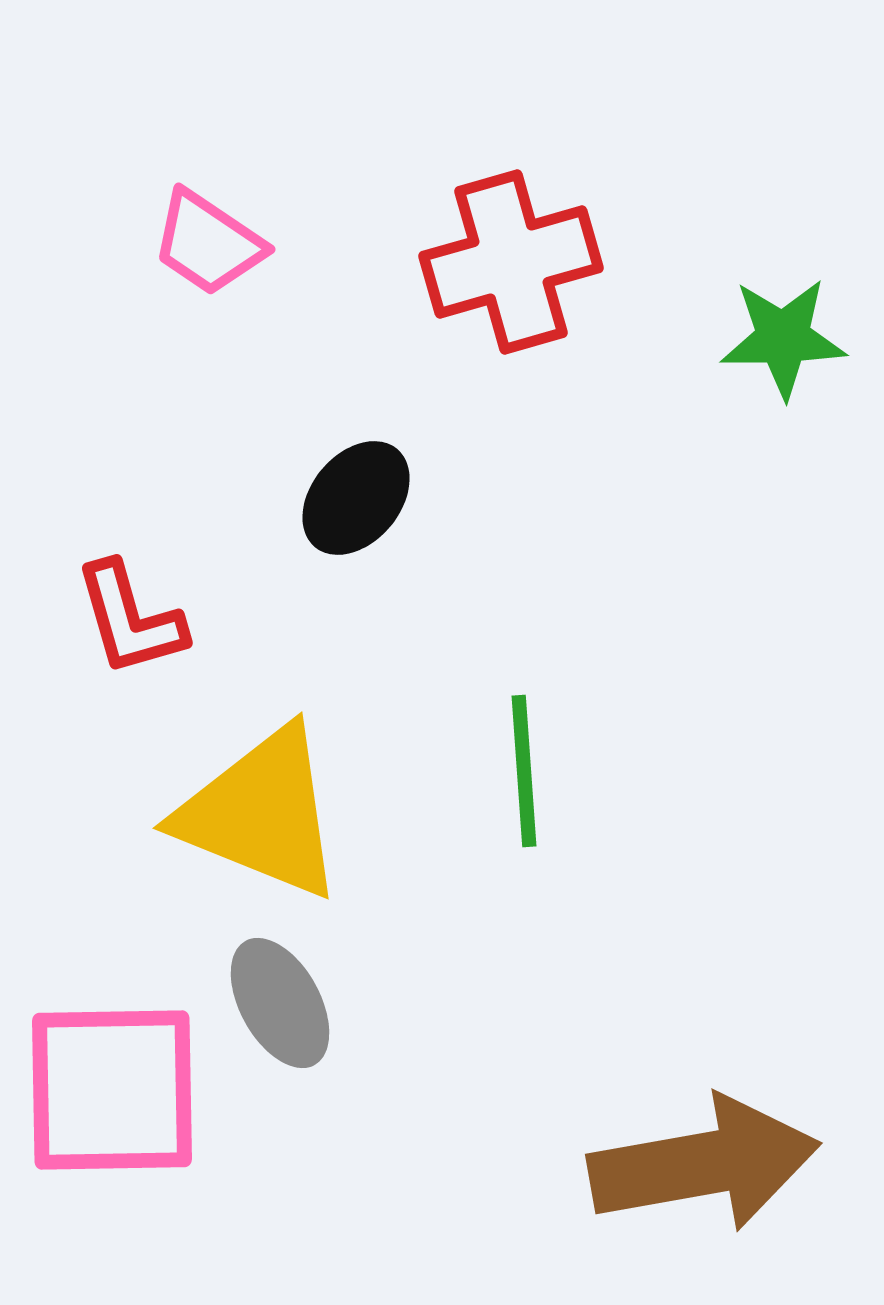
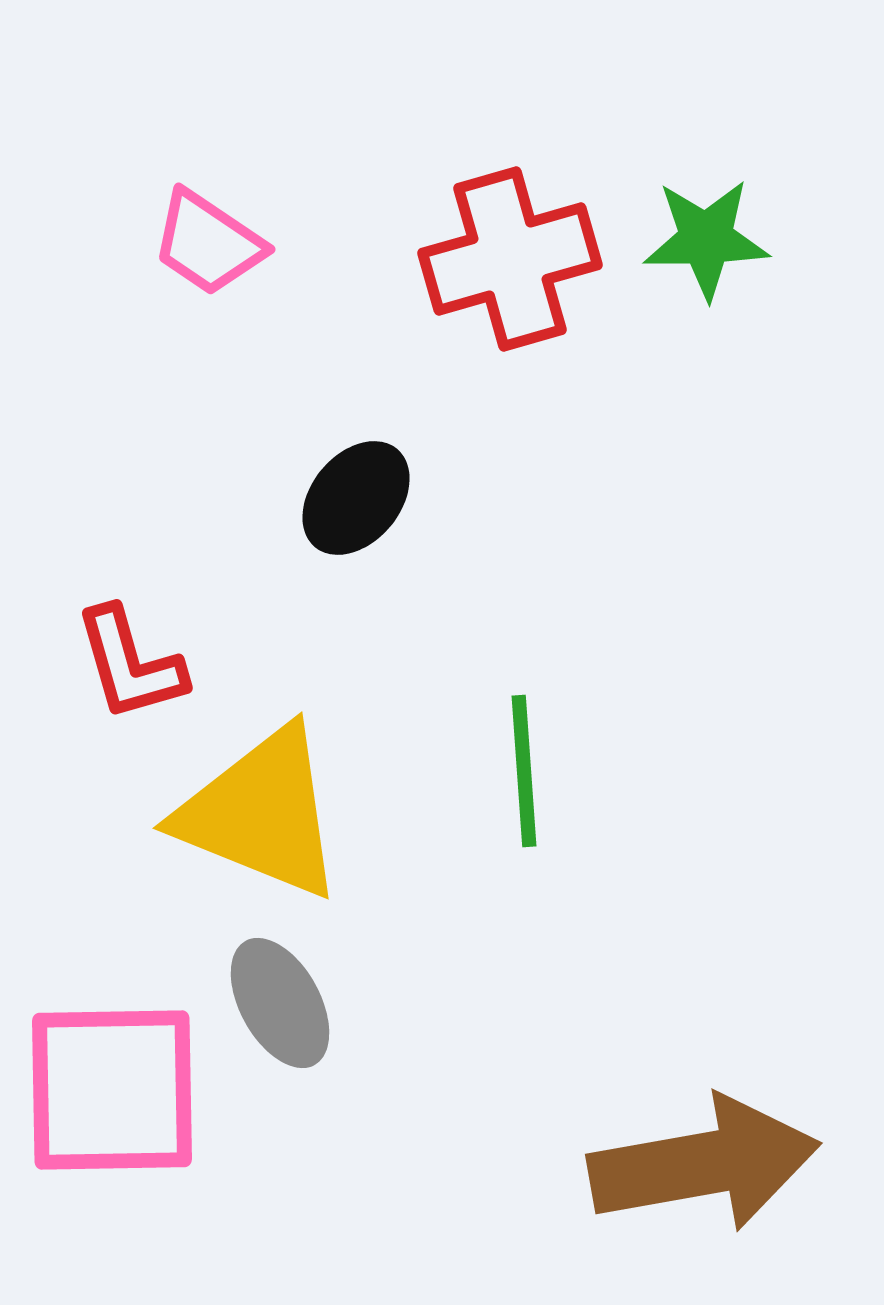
red cross: moved 1 px left, 3 px up
green star: moved 77 px left, 99 px up
red L-shape: moved 45 px down
